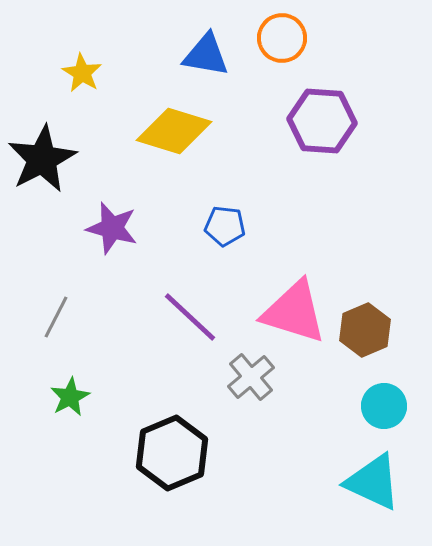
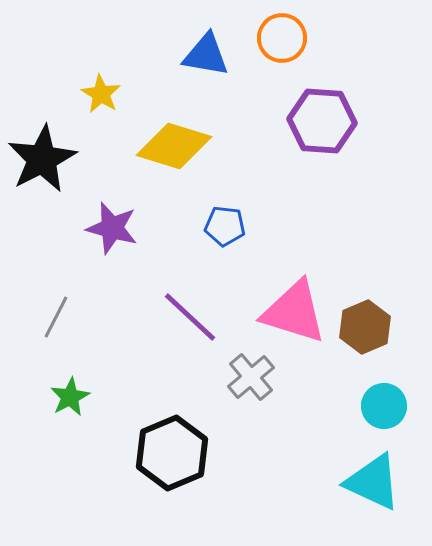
yellow star: moved 19 px right, 21 px down
yellow diamond: moved 15 px down
brown hexagon: moved 3 px up
